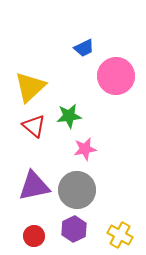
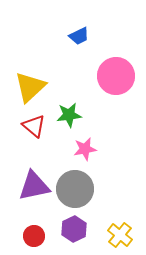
blue trapezoid: moved 5 px left, 12 px up
green star: moved 1 px up
gray circle: moved 2 px left, 1 px up
yellow cross: rotated 10 degrees clockwise
